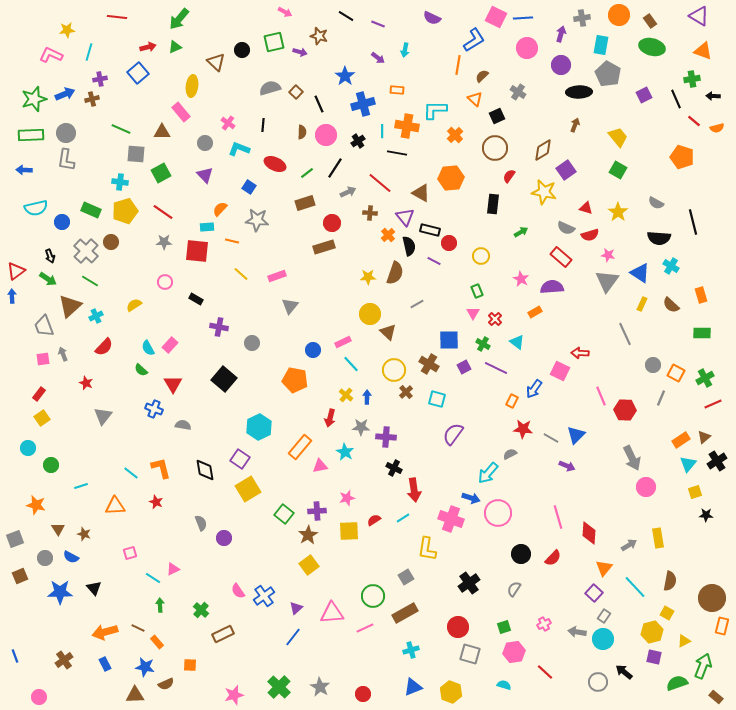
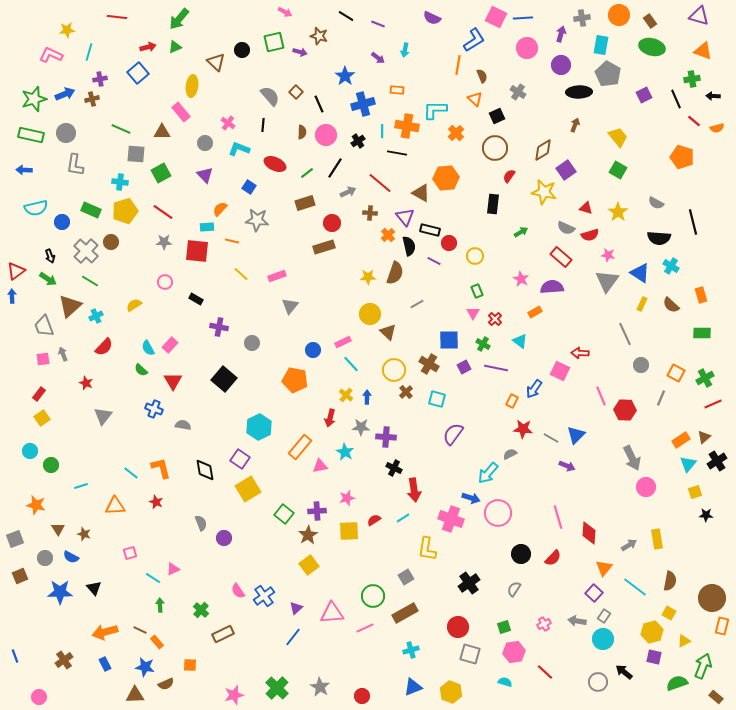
purple triangle at (699, 16): rotated 15 degrees counterclockwise
brown semicircle at (482, 76): rotated 112 degrees clockwise
gray semicircle at (270, 88): moved 8 px down; rotated 65 degrees clockwise
green rectangle at (31, 135): rotated 15 degrees clockwise
orange cross at (455, 135): moved 1 px right, 2 px up
gray L-shape at (66, 160): moved 9 px right, 5 px down
orange hexagon at (451, 178): moved 5 px left
yellow circle at (481, 256): moved 6 px left
cyan triangle at (517, 342): moved 3 px right, 1 px up
gray circle at (653, 365): moved 12 px left
purple line at (496, 368): rotated 15 degrees counterclockwise
red triangle at (173, 384): moved 3 px up
cyan circle at (28, 448): moved 2 px right, 3 px down
yellow rectangle at (658, 538): moved 1 px left, 1 px down
cyan line at (635, 587): rotated 10 degrees counterclockwise
yellow square at (667, 613): moved 2 px right
brown line at (138, 628): moved 2 px right, 2 px down
gray arrow at (577, 632): moved 11 px up
cyan semicircle at (504, 685): moved 1 px right, 3 px up
green cross at (279, 687): moved 2 px left, 1 px down
red circle at (363, 694): moved 1 px left, 2 px down
